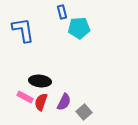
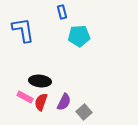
cyan pentagon: moved 8 px down
